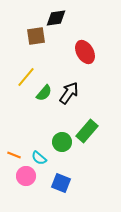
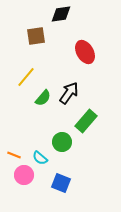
black diamond: moved 5 px right, 4 px up
green semicircle: moved 1 px left, 5 px down
green rectangle: moved 1 px left, 10 px up
cyan semicircle: moved 1 px right
pink circle: moved 2 px left, 1 px up
